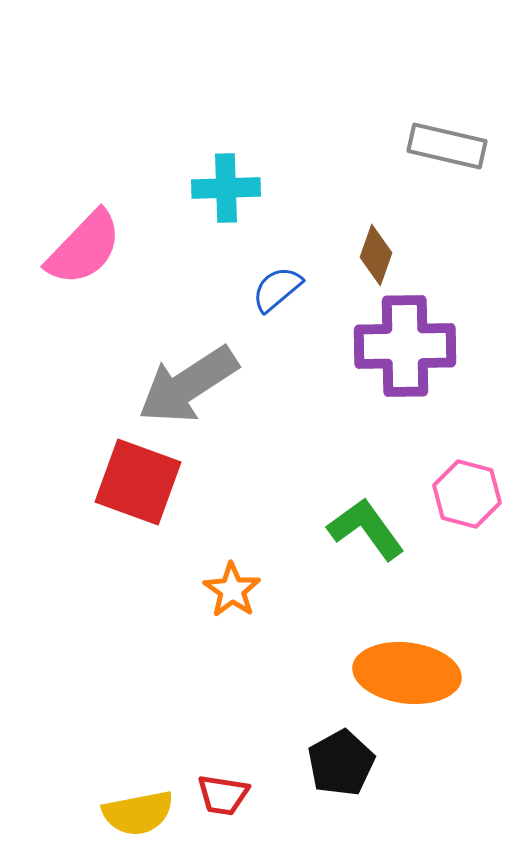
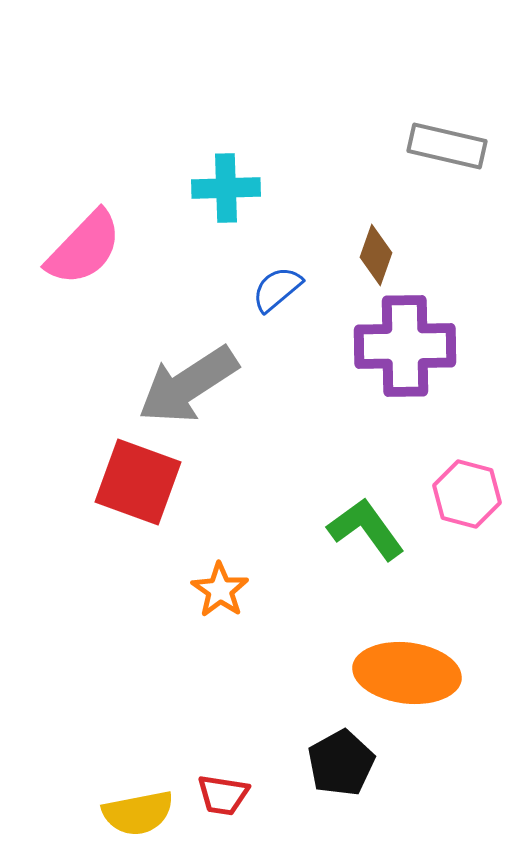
orange star: moved 12 px left
